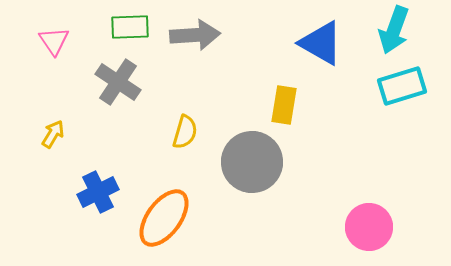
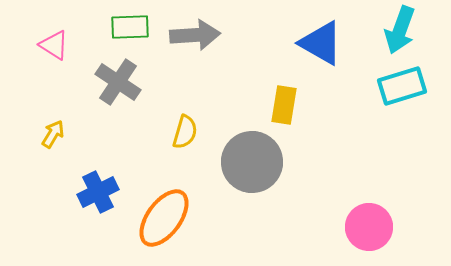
cyan arrow: moved 6 px right
pink triangle: moved 4 px down; rotated 24 degrees counterclockwise
